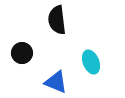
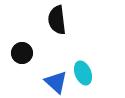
cyan ellipse: moved 8 px left, 11 px down
blue triangle: rotated 20 degrees clockwise
